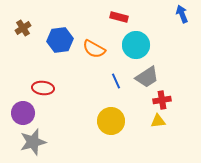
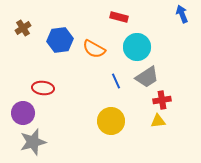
cyan circle: moved 1 px right, 2 px down
